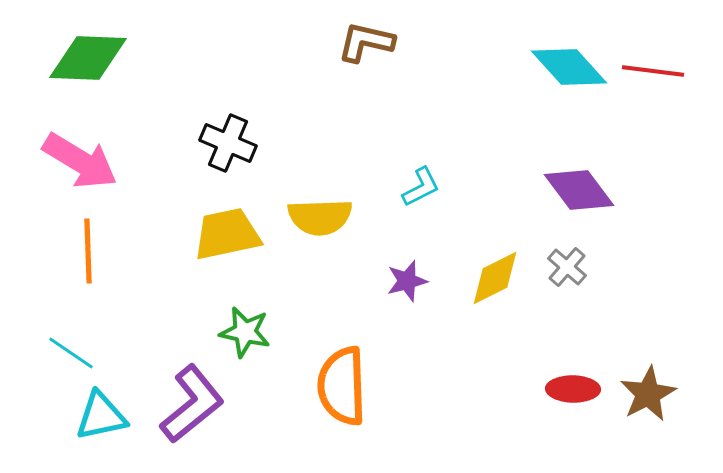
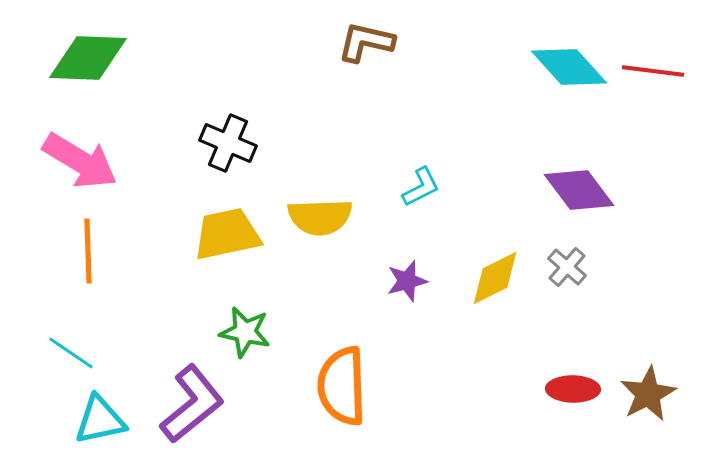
cyan triangle: moved 1 px left, 4 px down
